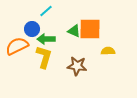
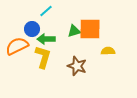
green triangle: rotated 40 degrees counterclockwise
yellow L-shape: moved 1 px left
brown star: rotated 12 degrees clockwise
